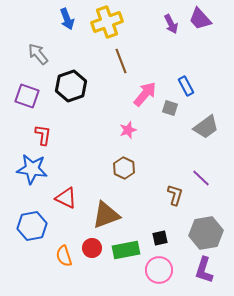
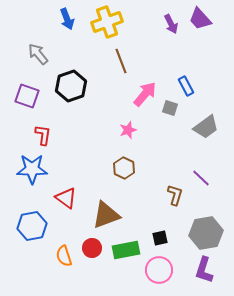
blue star: rotated 8 degrees counterclockwise
red triangle: rotated 10 degrees clockwise
